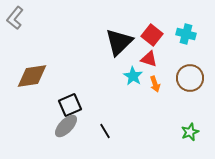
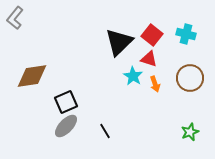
black square: moved 4 px left, 3 px up
